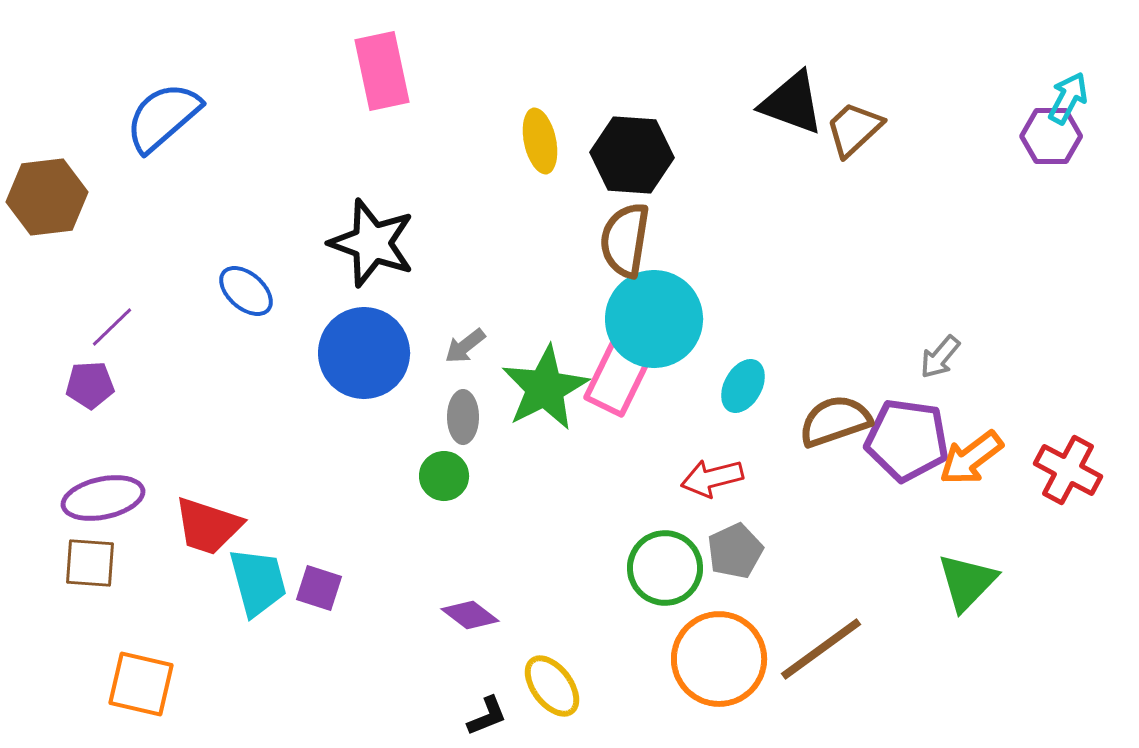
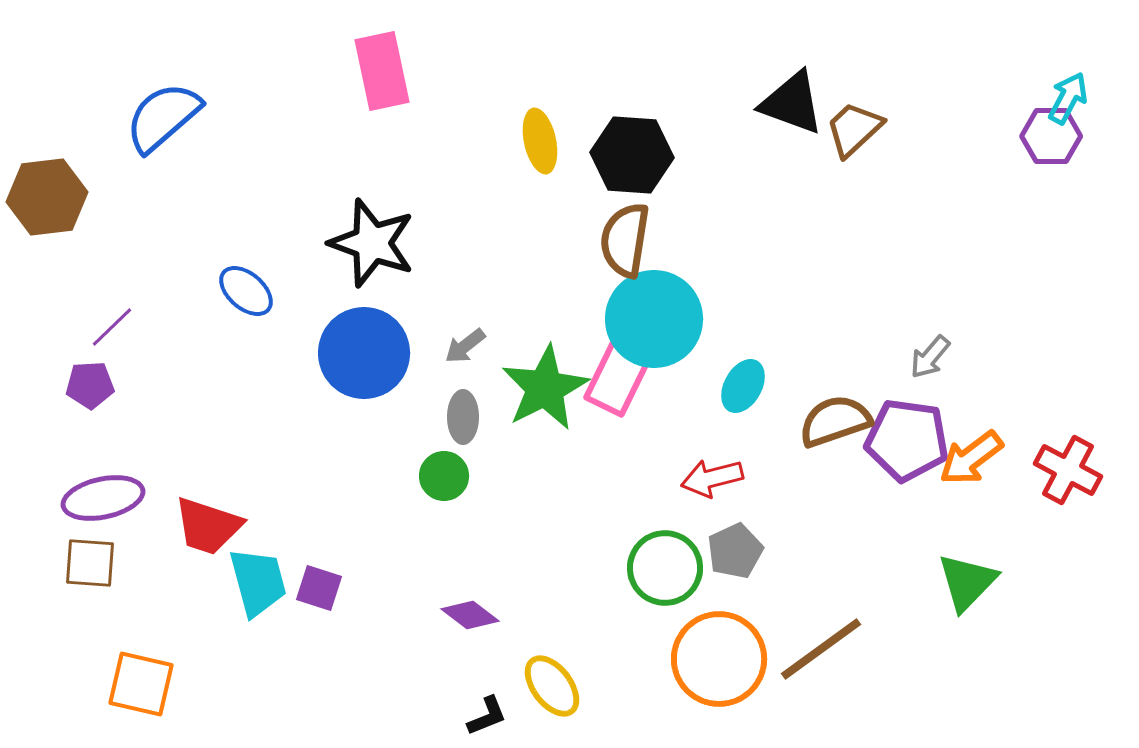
gray arrow at (940, 357): moved 10 px left
